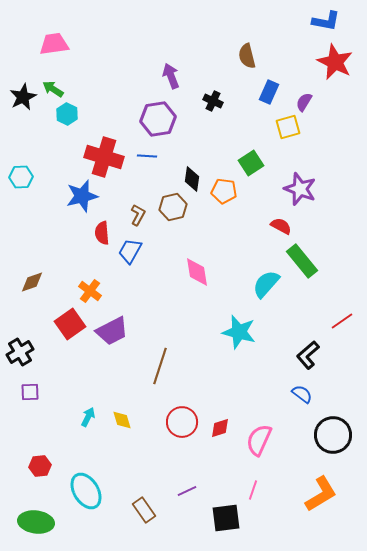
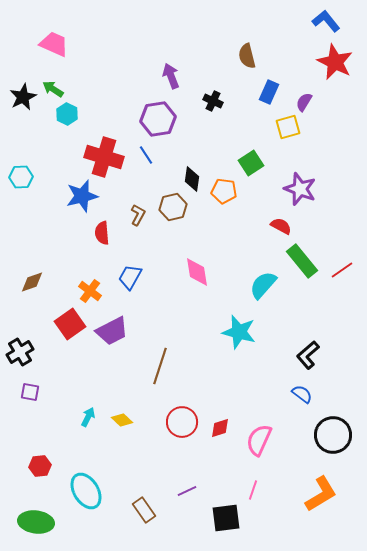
blue L-shape at (326, 21): rotated 140 degrees counterclockwise
pink trapezoid at (54, 44): rotated 32 degrees clockwise
blue line at (147, 156): moved 1 px left, 1 px up; rotated 54 degrees clockwise
blue trapezoid at (130, 251): moved 26 px down
cyan semicircle at (266, 284): moved 3 px left, 1 px down
red line at (342, 321): moved 51 px up
purple square at (30, 392): rotated 12 degrees clockwise
yellow diamond at (122, 420): rotated 30 degrees counterclockwise
